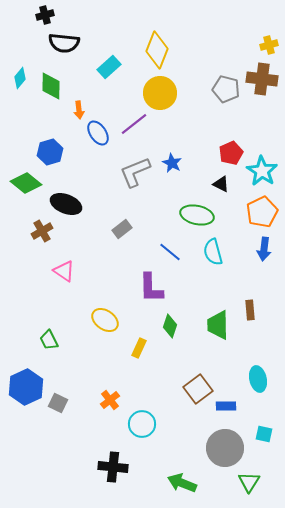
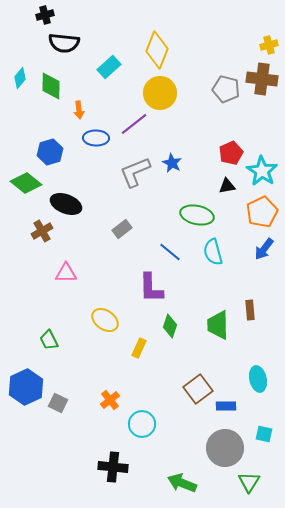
blue ellipse at (98, 133): moved 2 px left, 5 px down; rotated 55 degrees counterclockwise
black triangle at (221, 184): moved 6 px right, 2 px down; rotated 36 degrees counterclockwise
blue arrow at (264, 249): rotated 30 degrees clockwise
pink triangle at (64, 271): moved 2 px right, 2 px down; rotated 35 degrees counterclockwise
